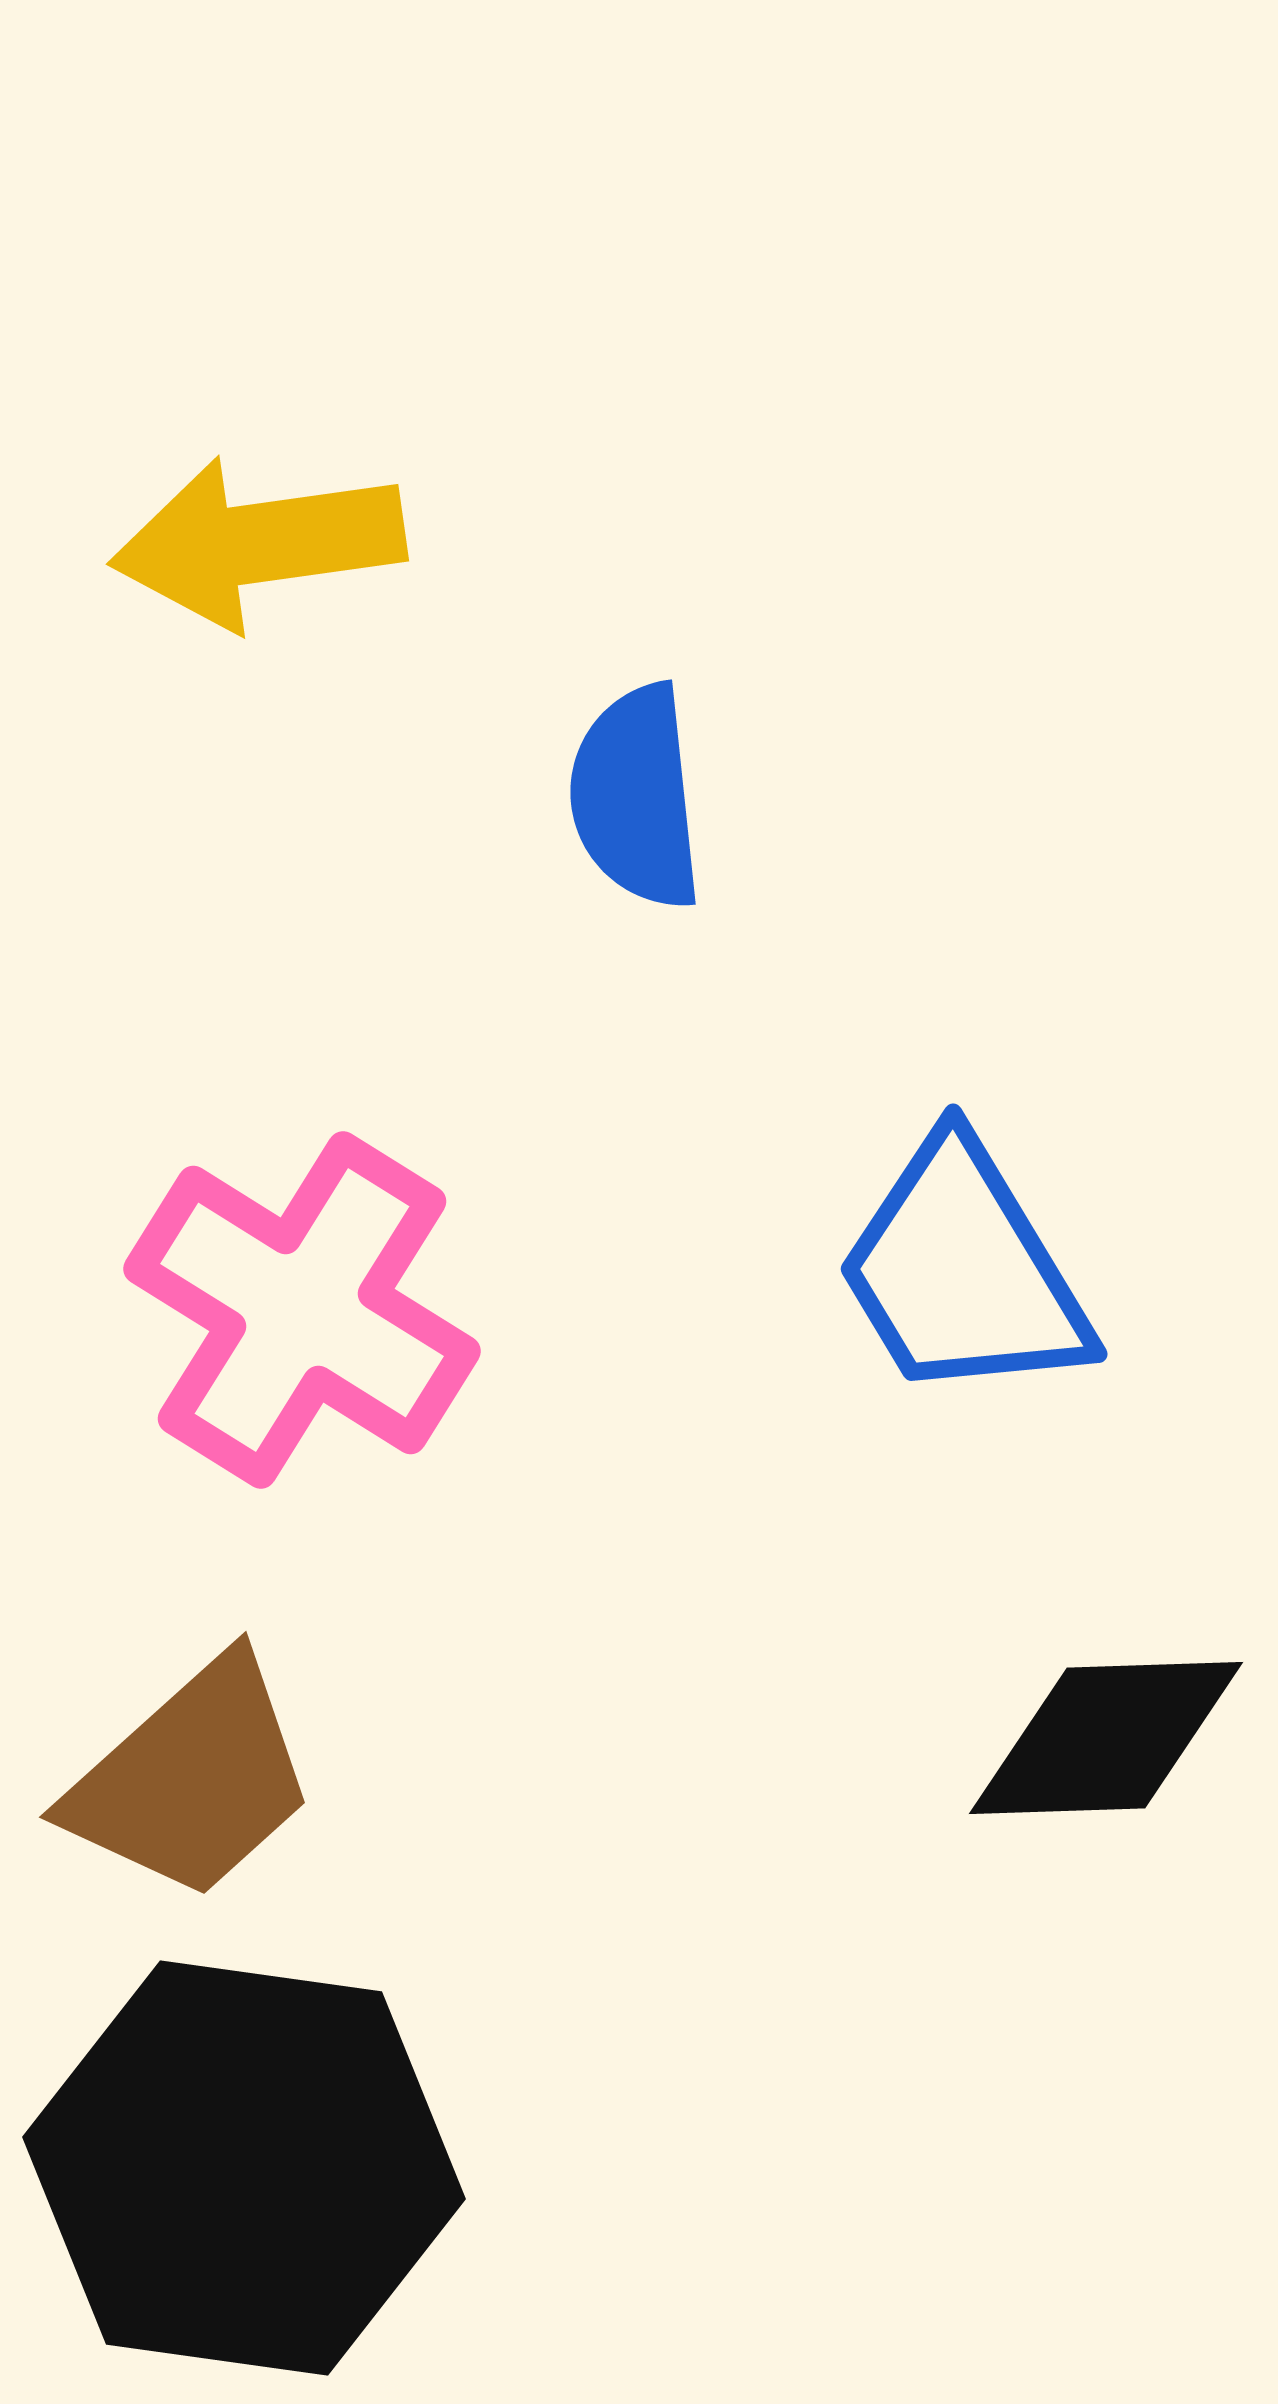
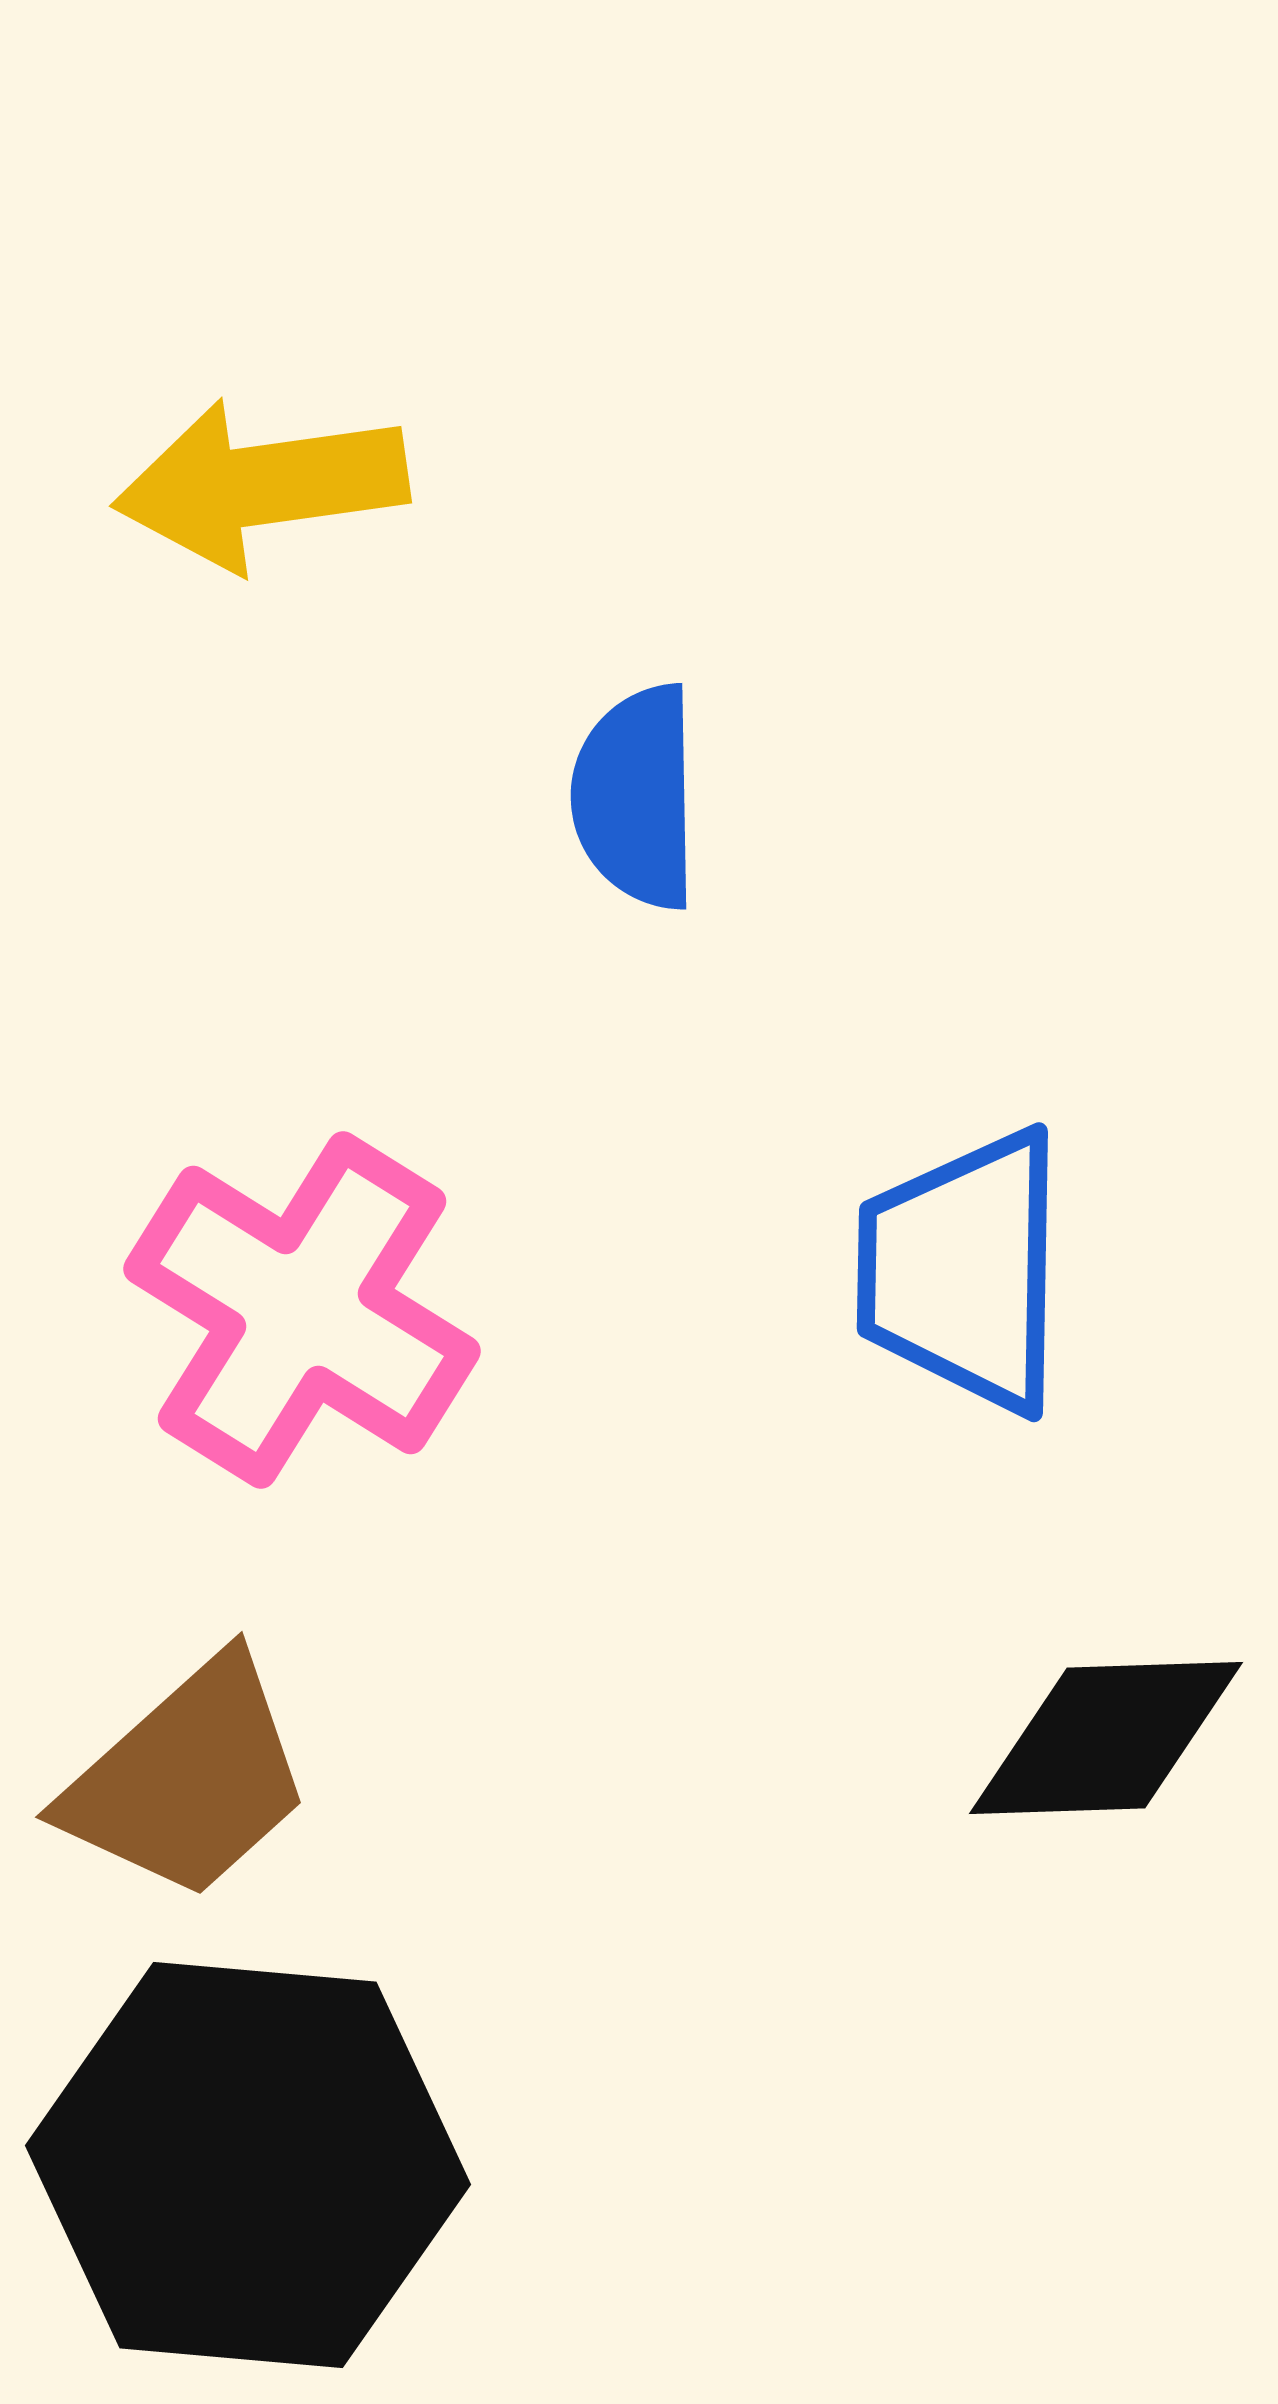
yellow arrow: moved 3 px right, 58 px up
blue semicircle: rotated 5 degrees clockwise
blue trapezoid: rotated 32 degrees clockwise
brown trapezoid: moved 4 px left
black hexagon: moved 4 px right, 3 px up; rotated 3 degrees counterclockwise
